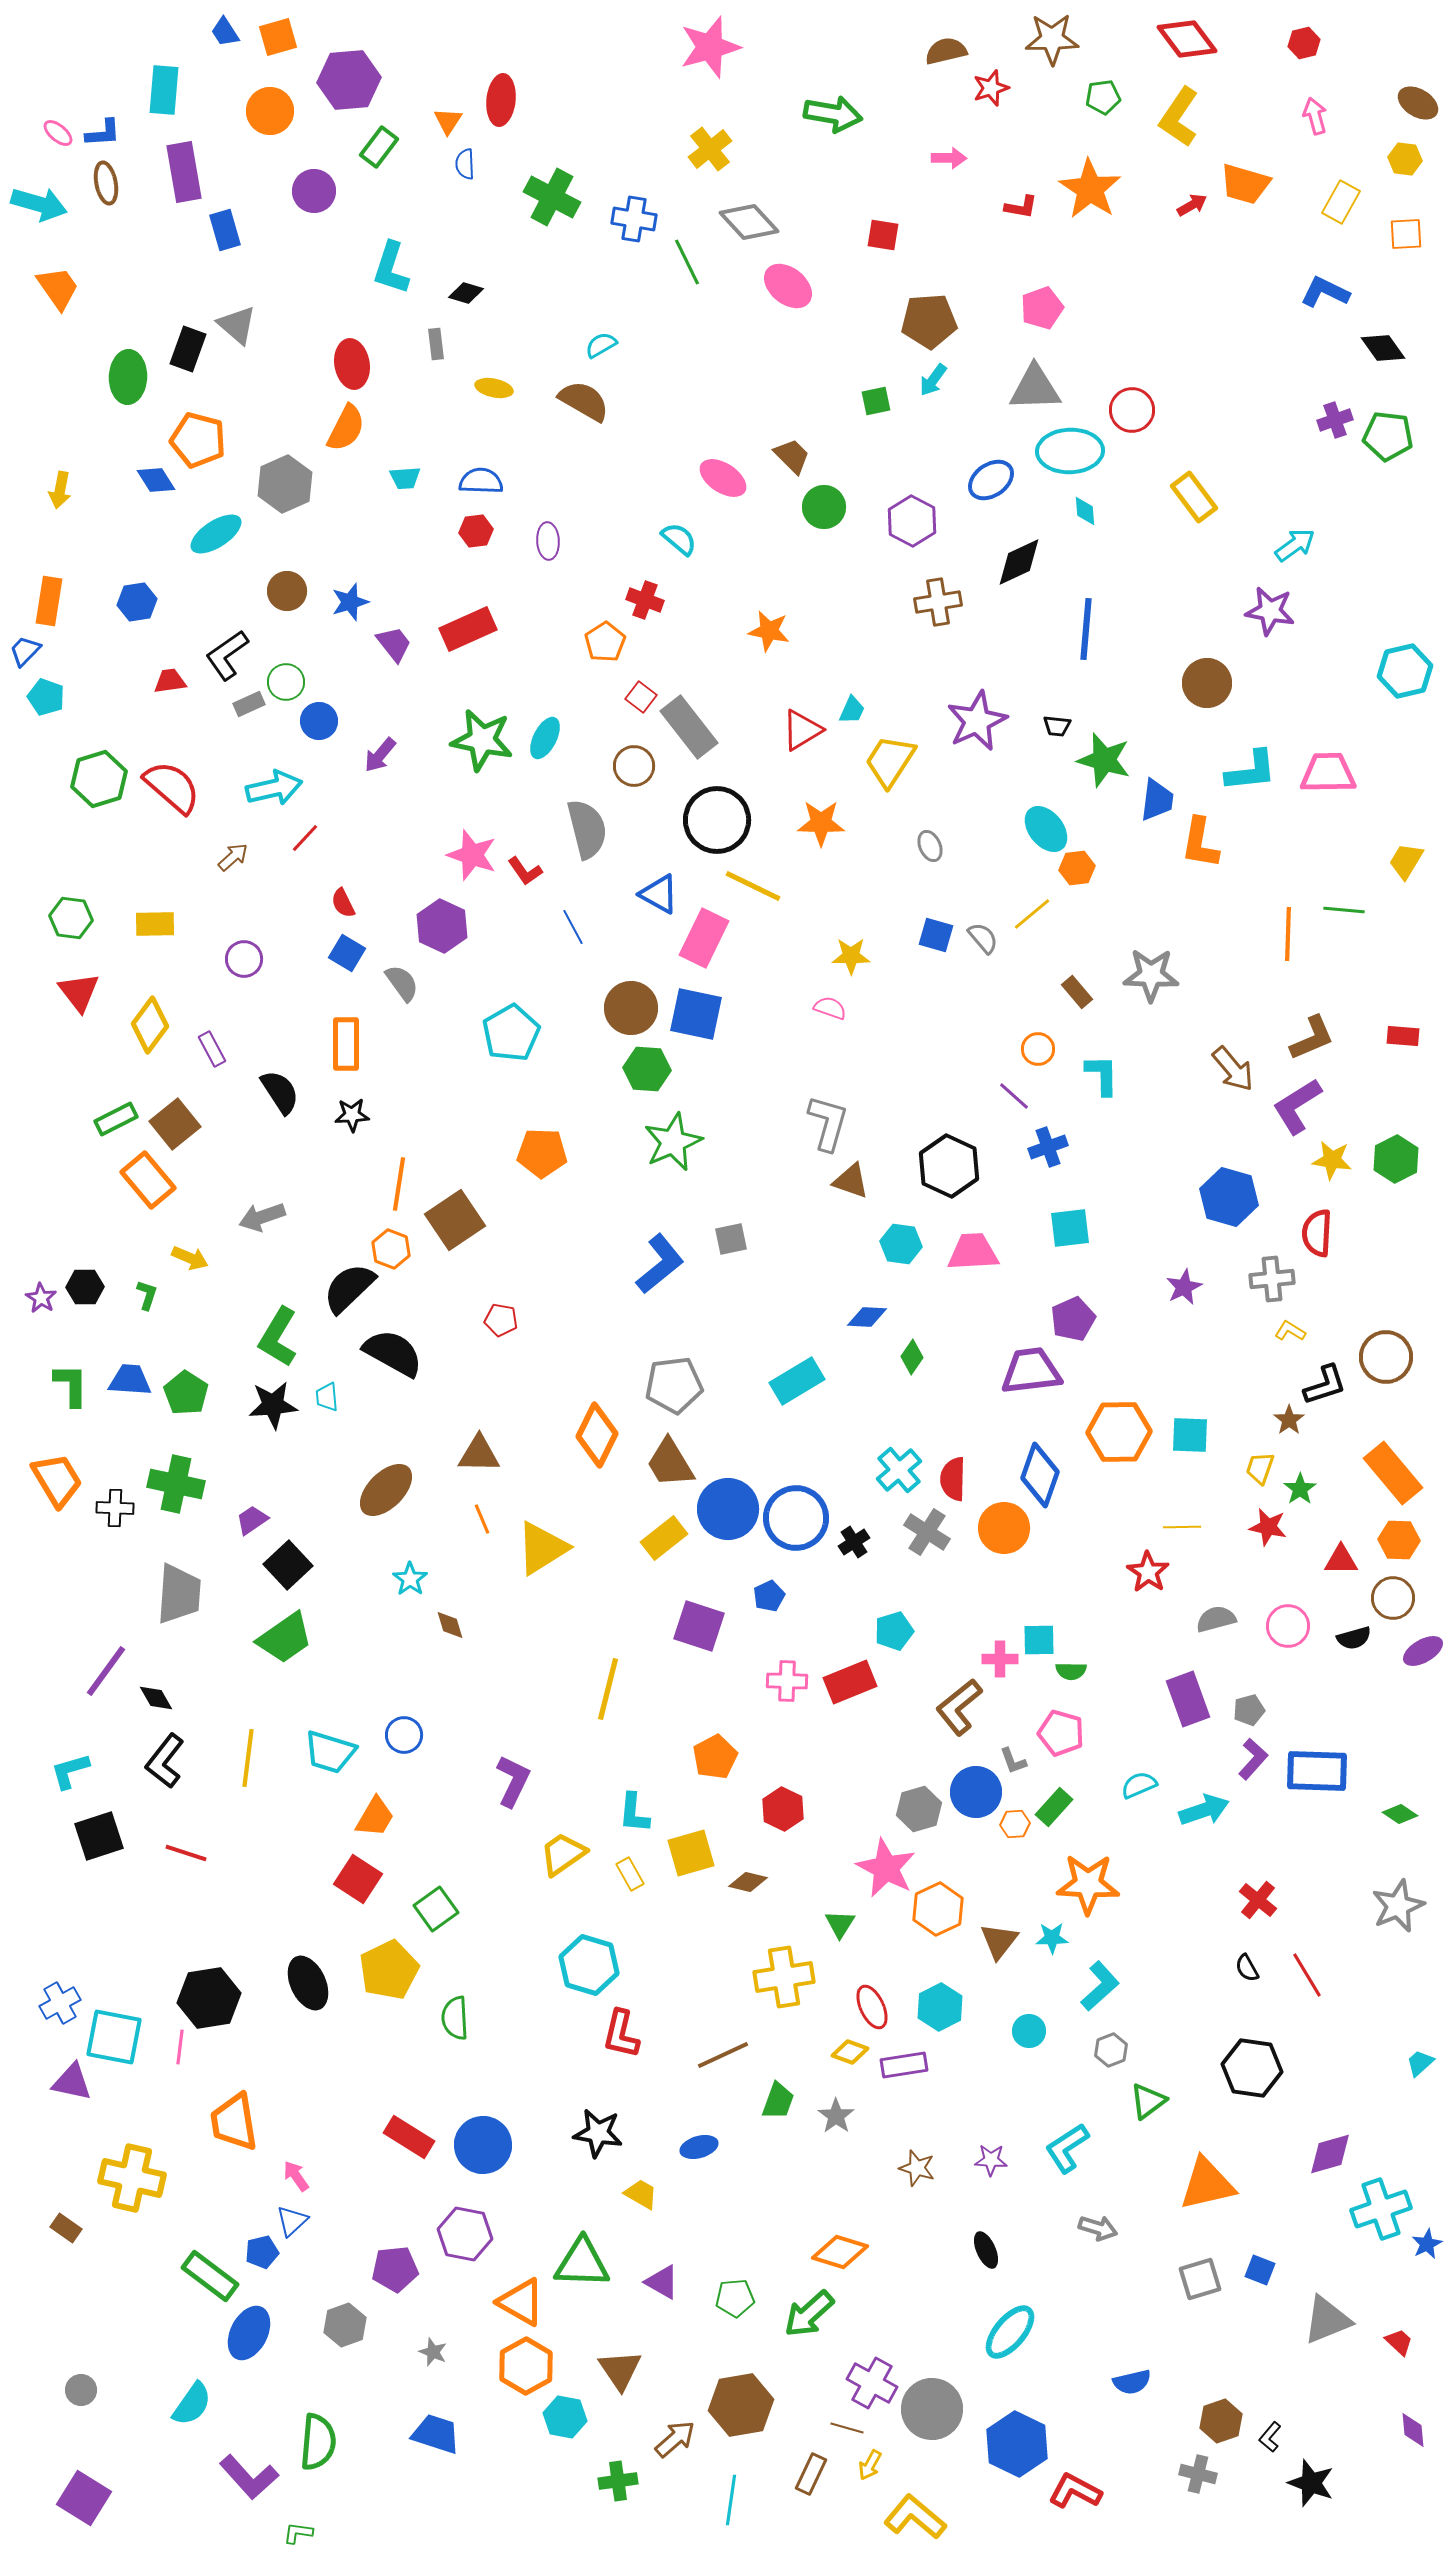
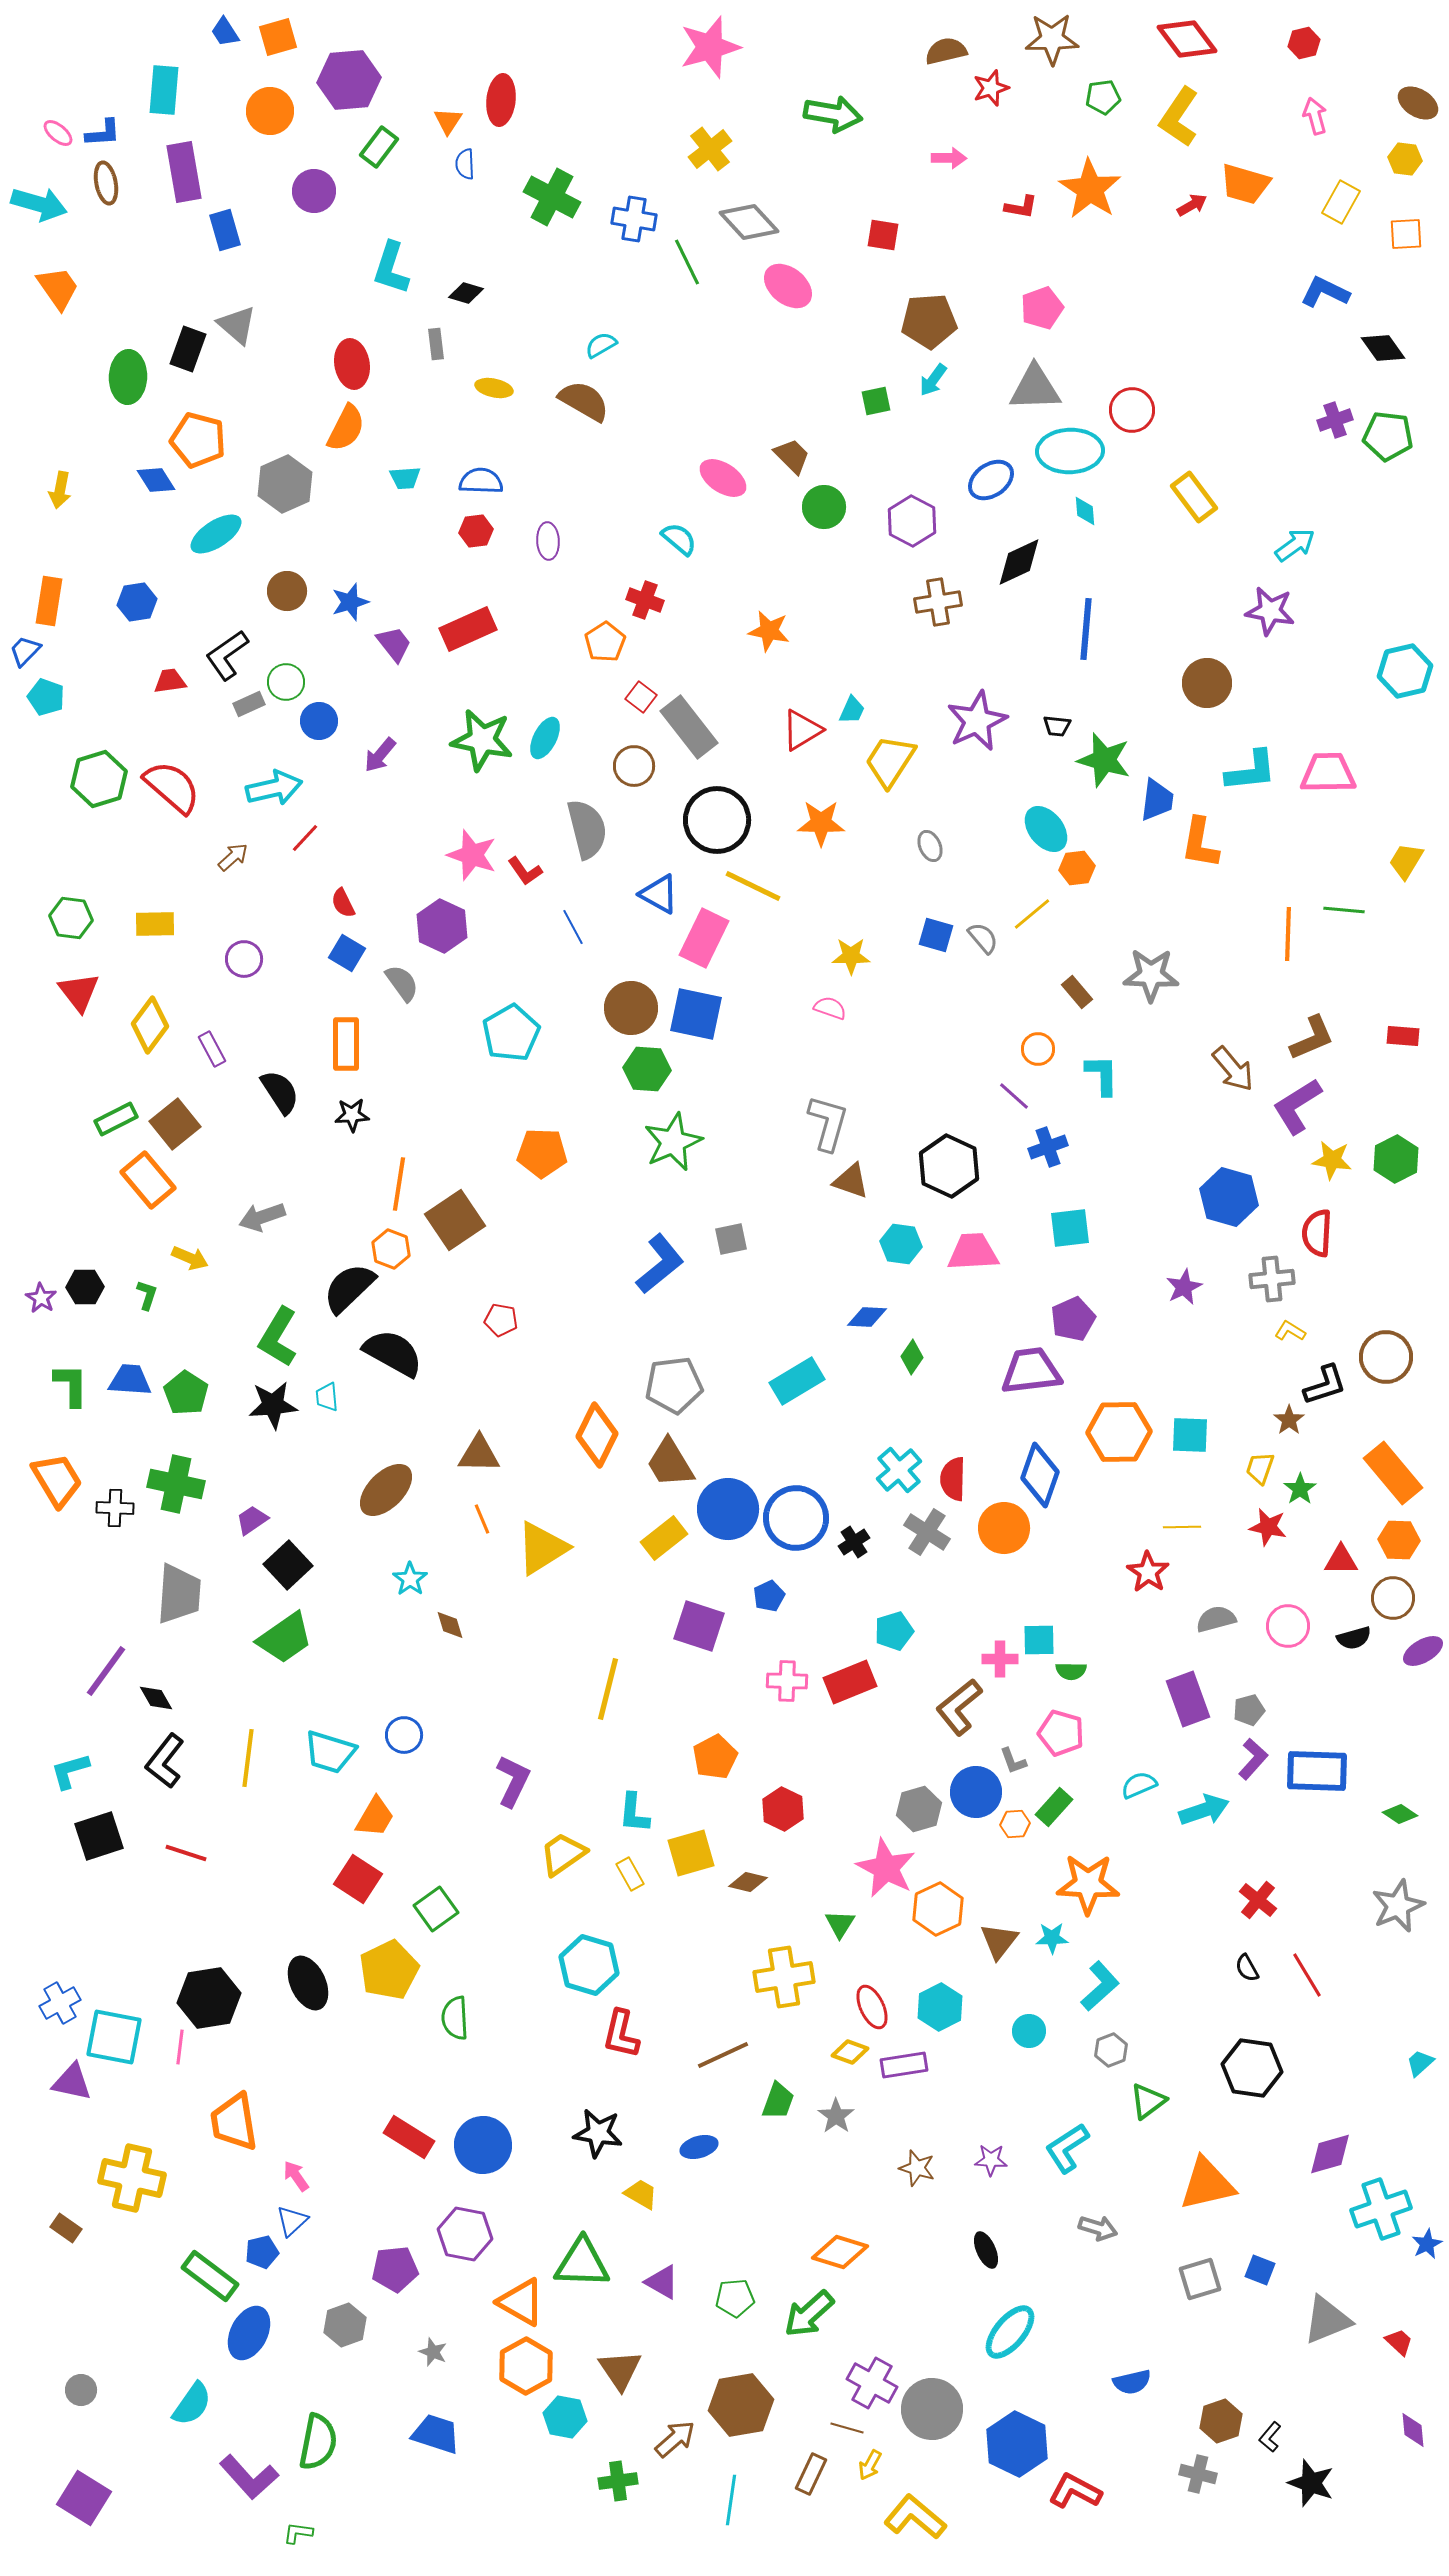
green semicircle at (318, 2442): rotated 6 degrees clockwise
